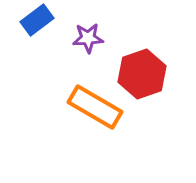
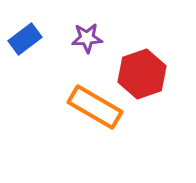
blue rectangle: moved 12 px left, 19 px down
purple star: moved 1 px left
